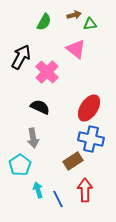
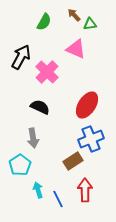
brown arrow: rotated 120 degrees counterclockwise
pink triangle: rotated 15 degrees counterclockwise
red ellipse: moved 2 px left, 3 px up
blue cross: rotated 35 degrees counterclockwise
